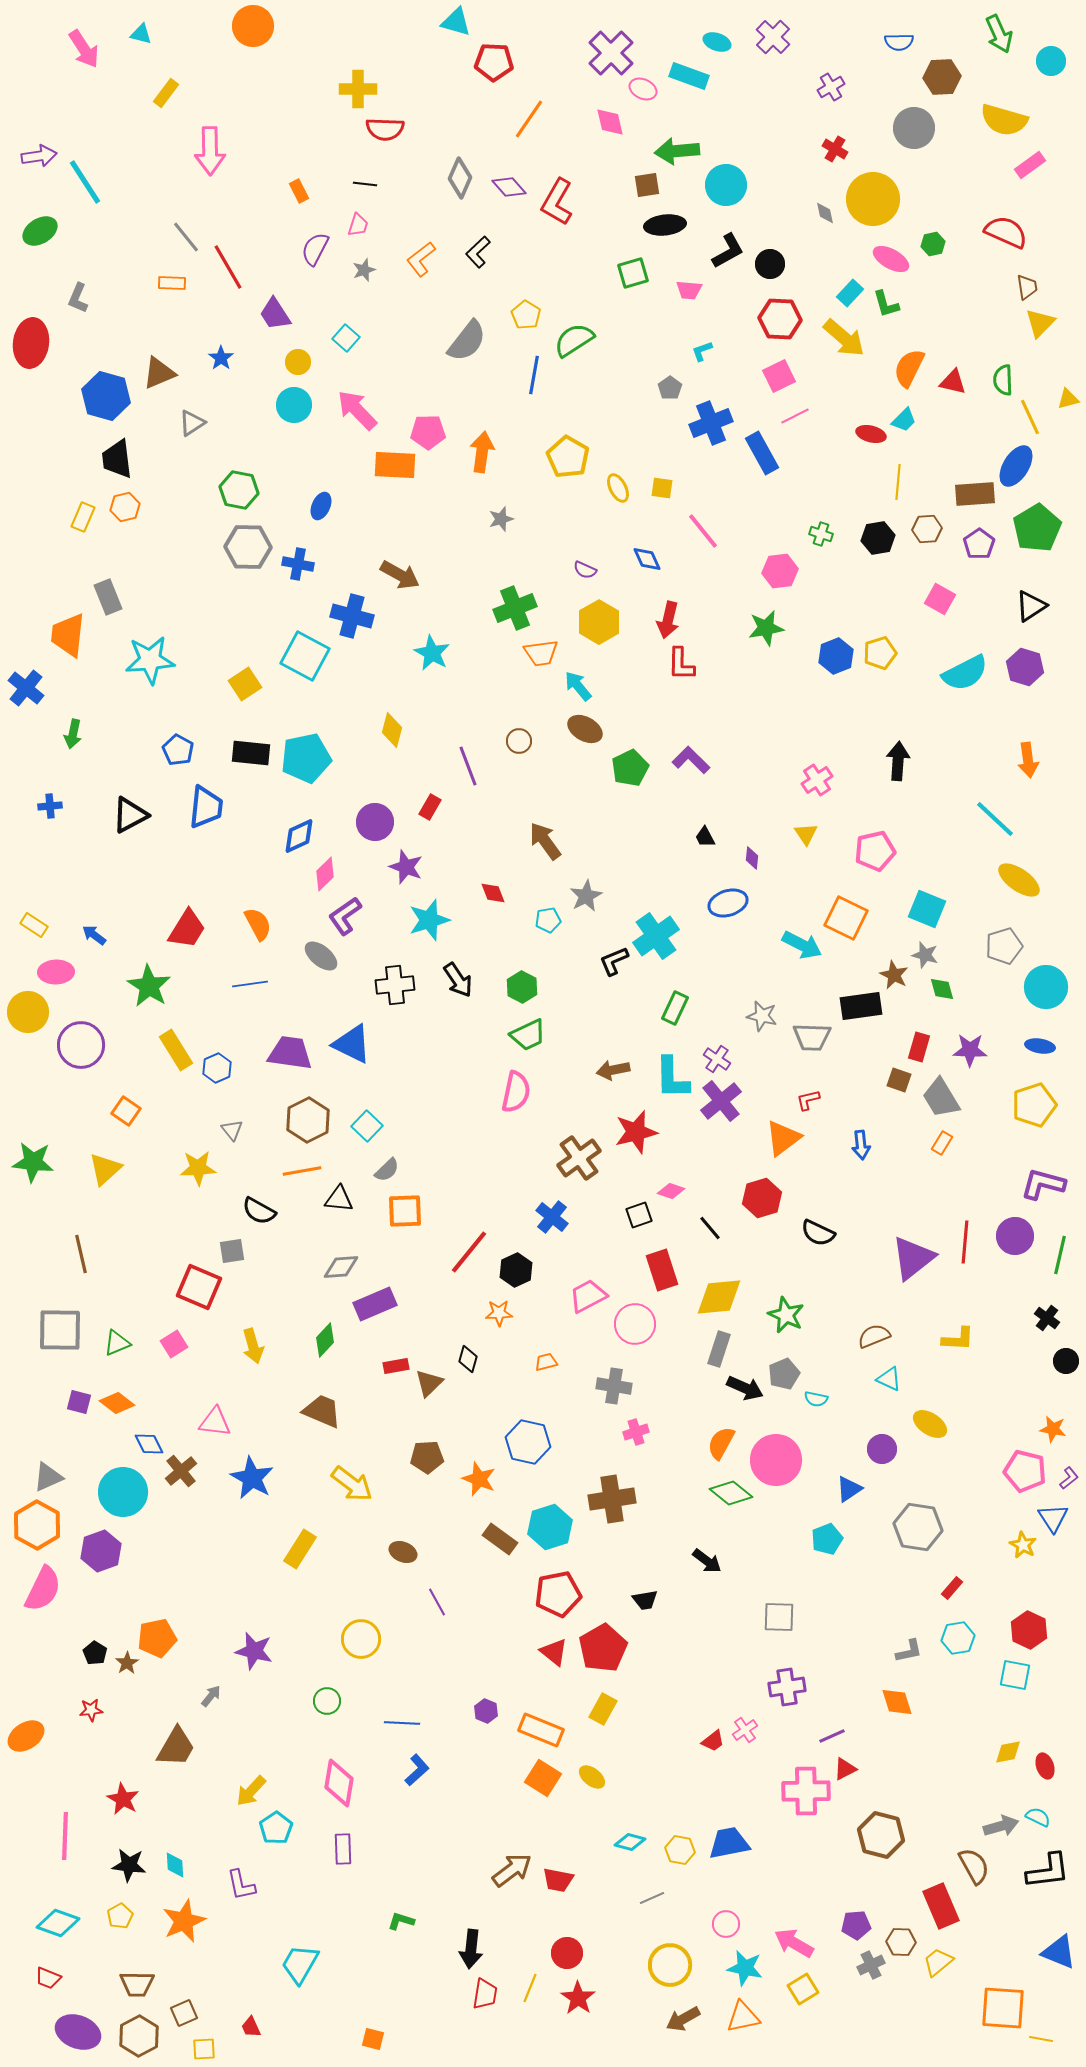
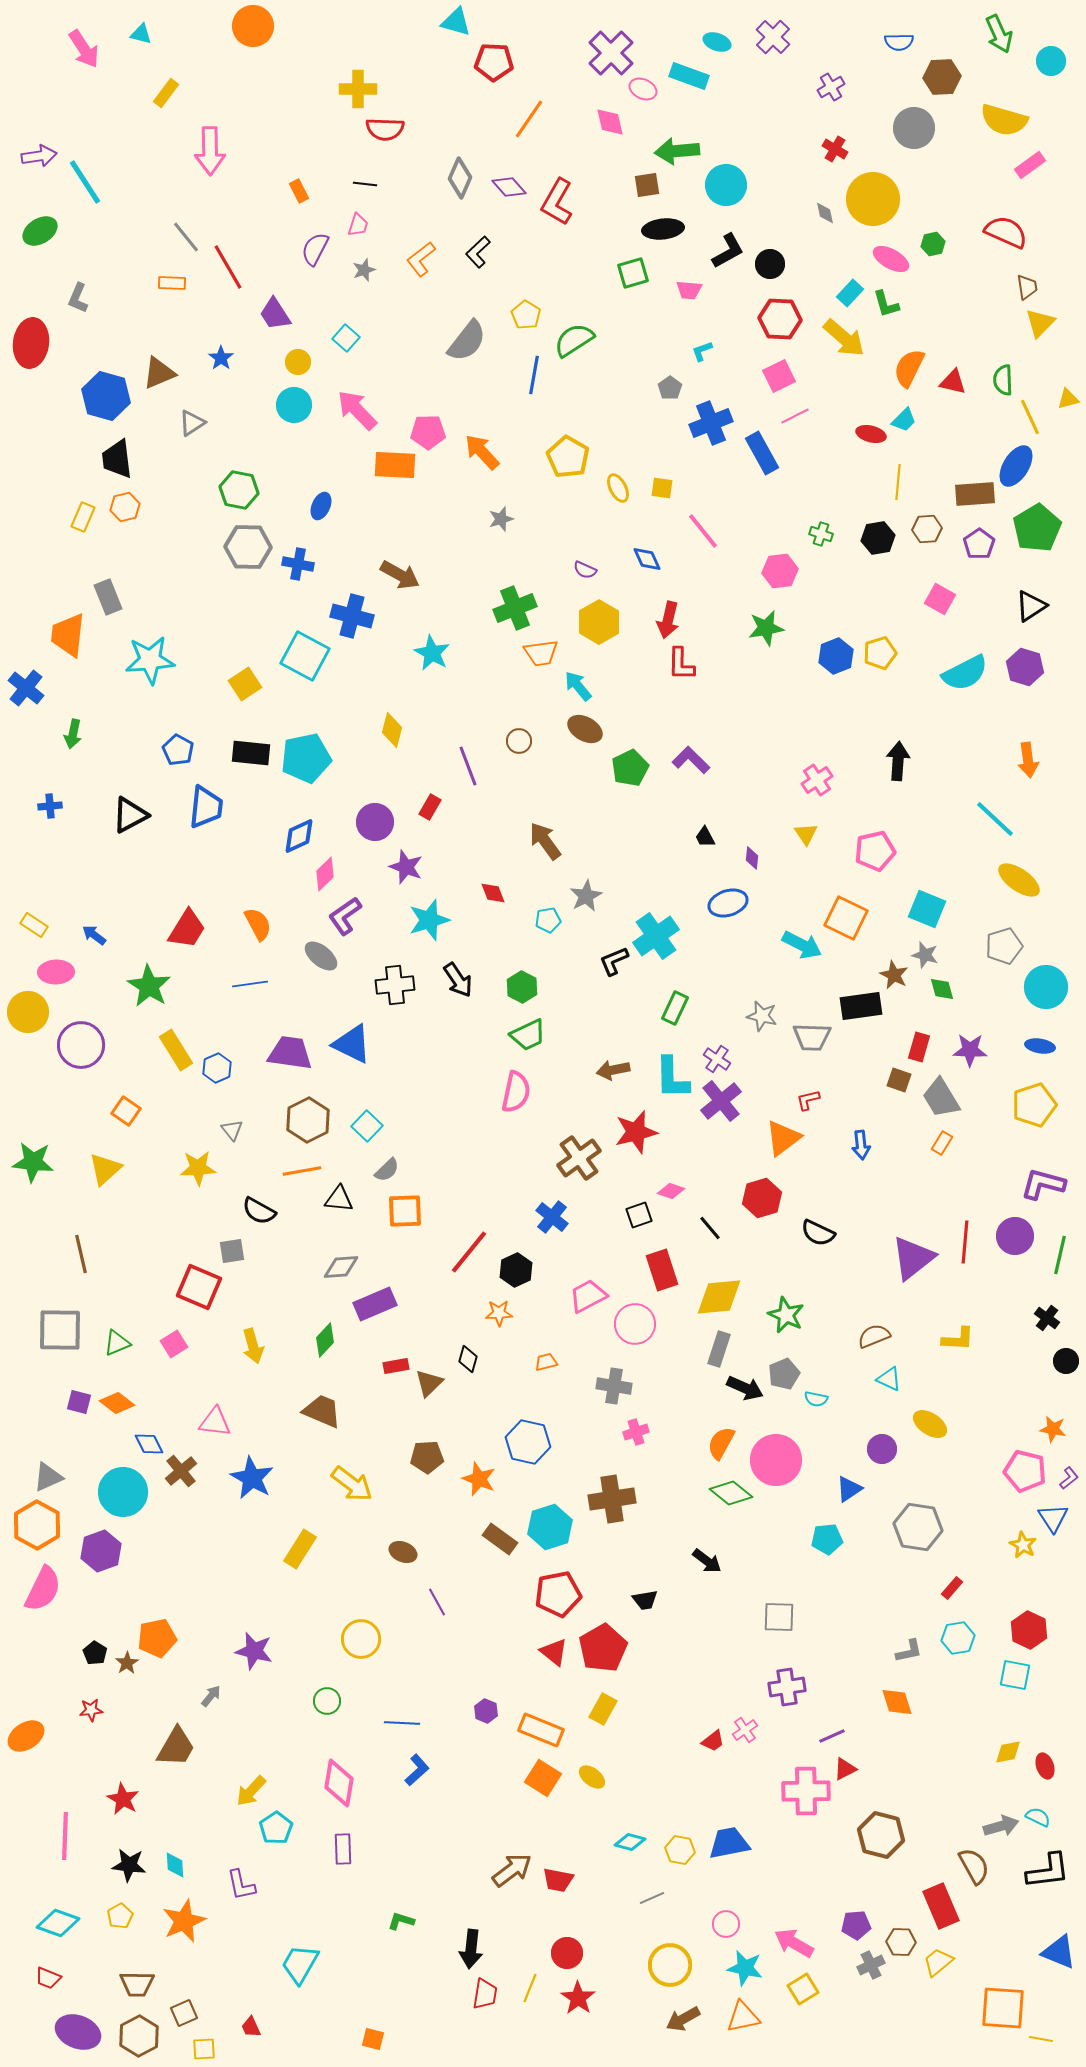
black ellipse at (665, 225): moved 2 px left, 4 px down
orange arrow at (482, 452): rotated 51 degrees counterclockwise
cyan pentagon at (827, 1539): rotated 16 degrees clockwise
